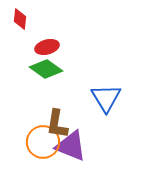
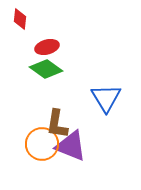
orange circle: moved 1 px left, 2 px down
